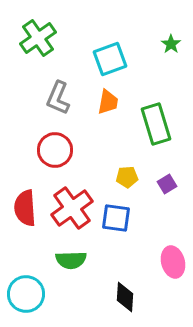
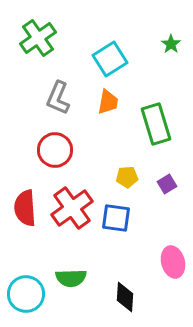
cyan square: rotated 12 degrees counterclockwise
green semicircle: moved 18 px down
